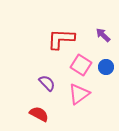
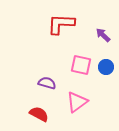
red L-shape: moved 15 px up
pink square: rotated 20 degrees counterclockwise
purple semicircle: rotated 30 degrees counterclockwise
pink triangle: moved 2 px left, 8 px down
